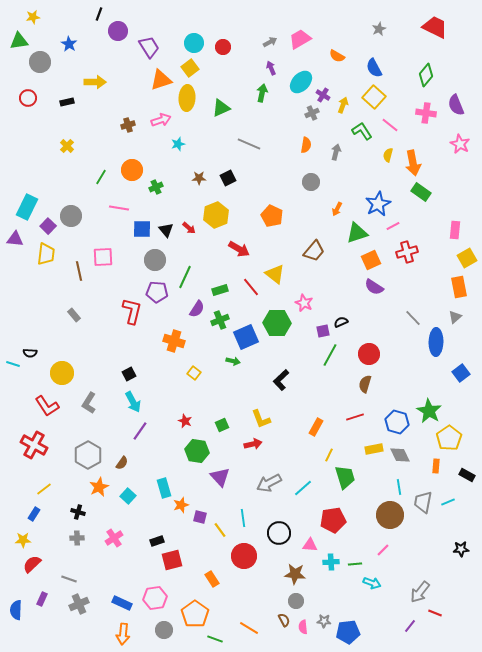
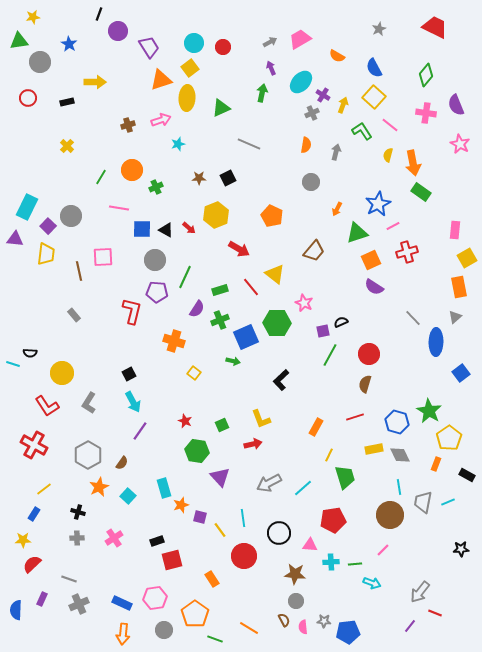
black triangle at (166, 230): rotated 21 degrees counterclockwise
orange rectangle at (436, 466): moved 2 px up; rotated 16 degrees clockwise
